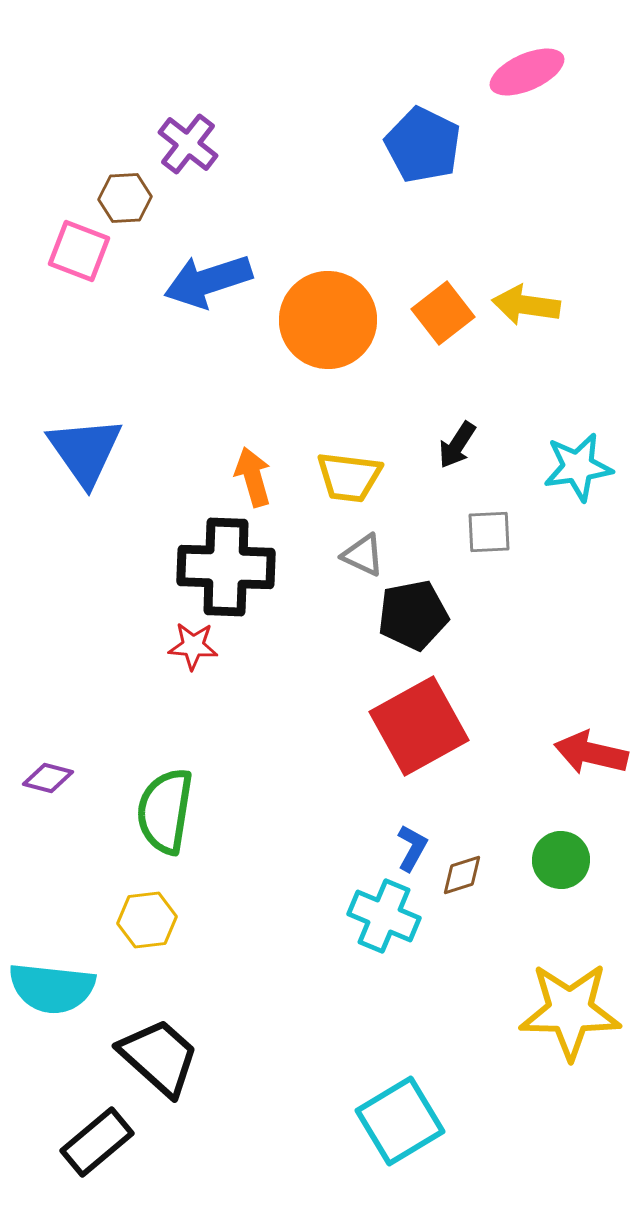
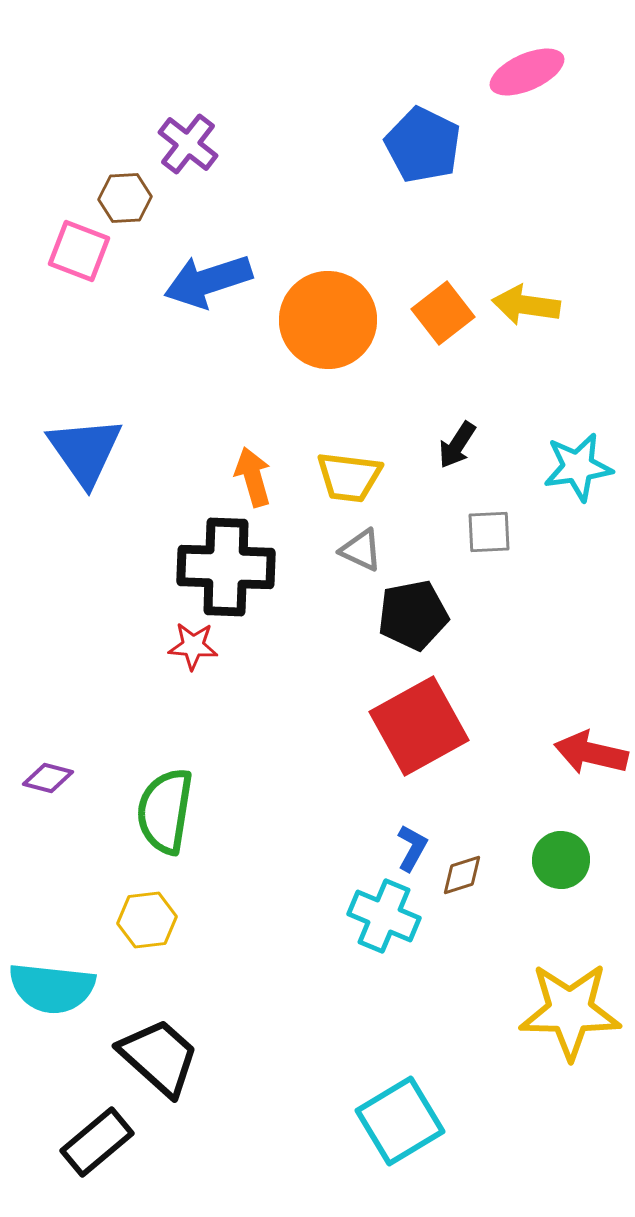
gray triangle: moved 2 px left, 5 px up
